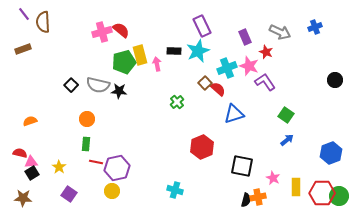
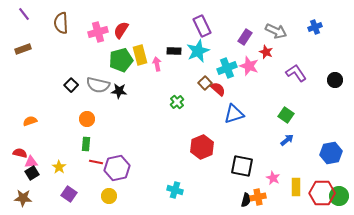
brown semicircle at (43, 22): moved 18 px right, 1 px down
red semicircle at (121, 30): rotated 96 degrees counterclockwise
pink cross at (102, 32): moved 4 px left
gray arrow at (280, 32): moved 4 px left, 1 px up
purple rectangle at (245, 37): rotated 56 degrees clockwise
green pentagon at (124, 62): moved 3 px left, 2 px up
purple L-shape at (265, 82): moved 31 px right, 9 px up
blue hexagon at (331, 153): rotated 10 degrees clockwise
yellow circle at (112, 191): moved 3 px left, 5 px down
